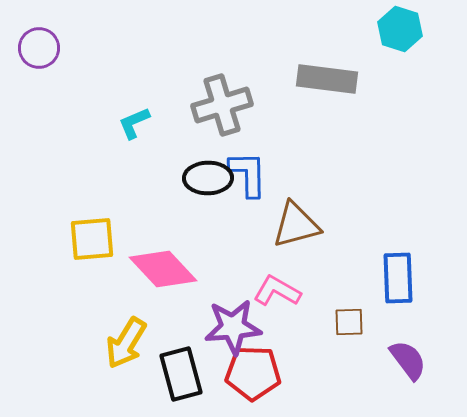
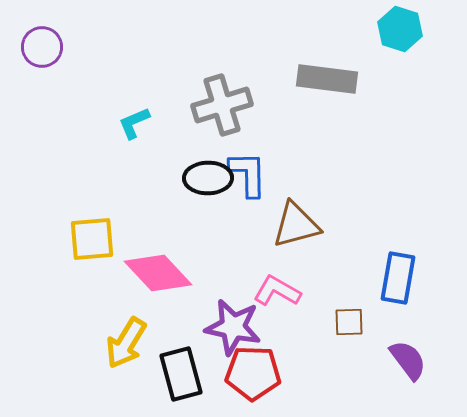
purple circle: moved 3 px right, 1 px up
pink diamond: moved 5 px left, 4 px down
blue rectangle: rotated 12 degrees clockwise
purple star: rotated 16 degrees clockwise
